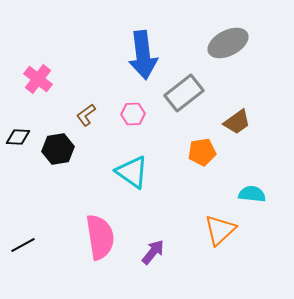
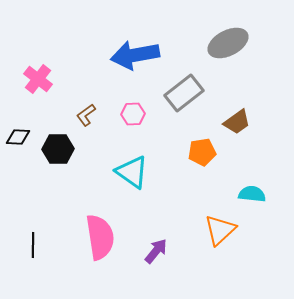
blue arrow: moved 8 px left; rotated 87 degrees clockwise
black hexagon: rotated 8 degrees clockwise
black line: moved 10 px right; rotated 60 degrees counterclockwise
purple arrow: moved 3 px right, 1 px up
